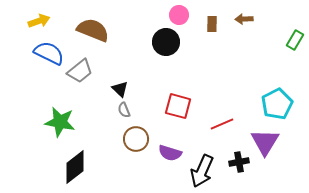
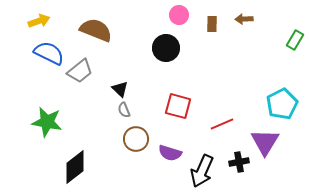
brown semicircle: moved 3 px right
black circle: moved 6 px down
cyan pentagon: moved 5 px right
green star: moved 13 px left
